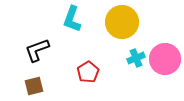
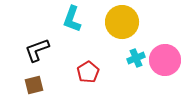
pink circle: moved 1 px down
brown square: moved 1 px up
